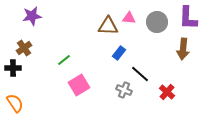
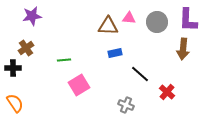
purple L-shape: moved 2 px down
brown cross: moved 2 px right
blue rectangle: moved 4 px left; rotated 40 degrees clockwise
green line: rotated 32 degrees clockwise
gray cross: moved 2 px right, 15 px down
